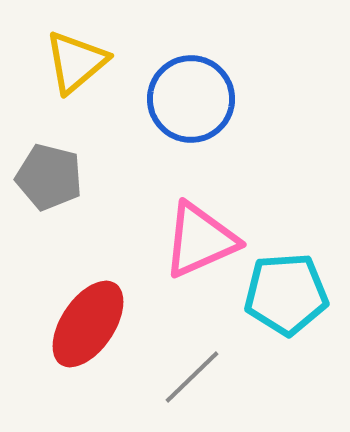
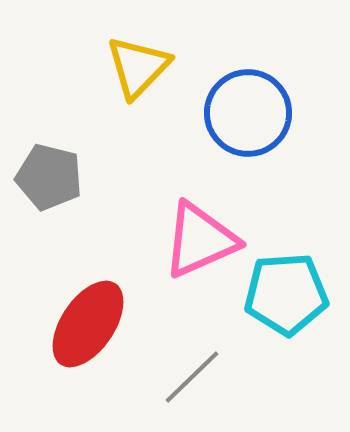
yellow triangle: moved 62 px right, 5 px down; rotated 6 degrees counterclockwise
blue circle: moved 57 px right, 14 px down
